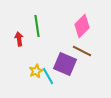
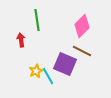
green line: moved 6 px up
red arrow: moved 2 px right, 1 px down
